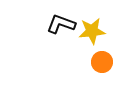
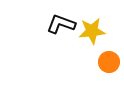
orange circle: moved 7 px right
